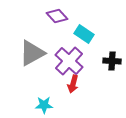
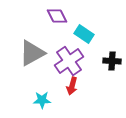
purple diamond: rotated 15 degrees clockwise
purple cross: rotated 12 degrees clockwise
red arrow: moved 1 px left, 2 px down
cyan star: moved 2 px left, 5 px up
